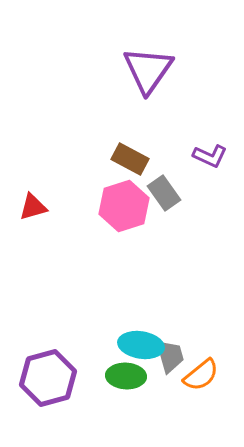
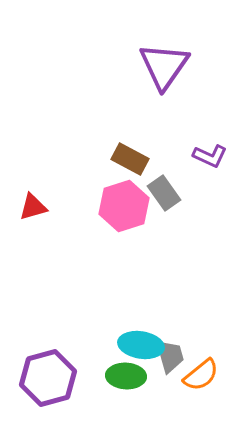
purple triangle: moved 16 px right, 4 px up
